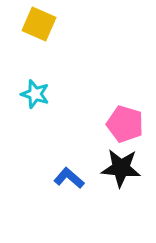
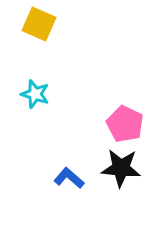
pink pentagon: rotated 9 degrees clockwise
